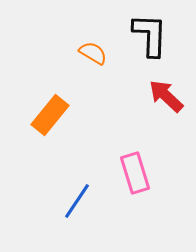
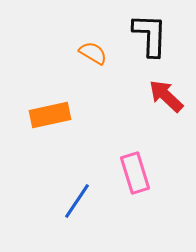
orange rectangle: rotated 39 degrees clockwise
